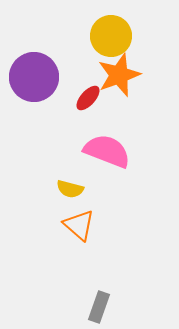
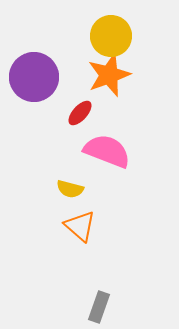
orange star: moved 10 px left
red ellipse: moved 8 px left, 15 px down
orange triangle: moved 1 px right, 1 px down
